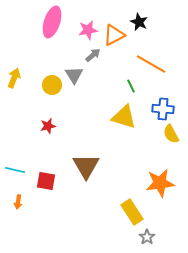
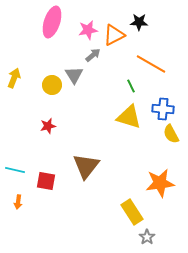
black star: rotated 24 degrees counterclockwise
yellow triangle: moved 5 px right
brown triangle: rotated 8 degrees clockwise
